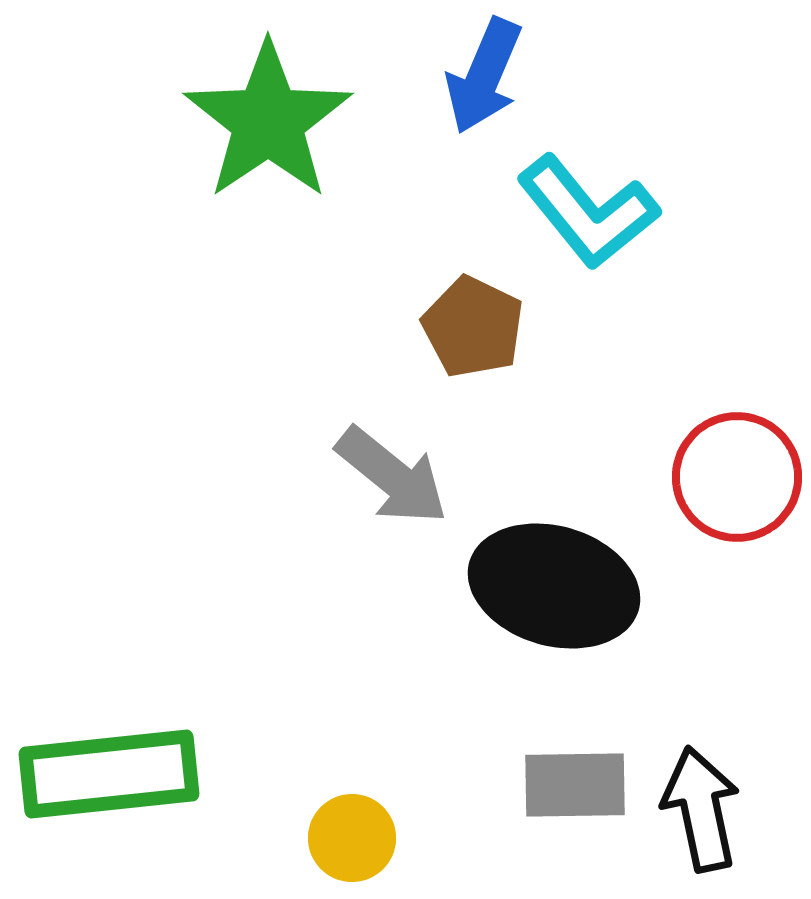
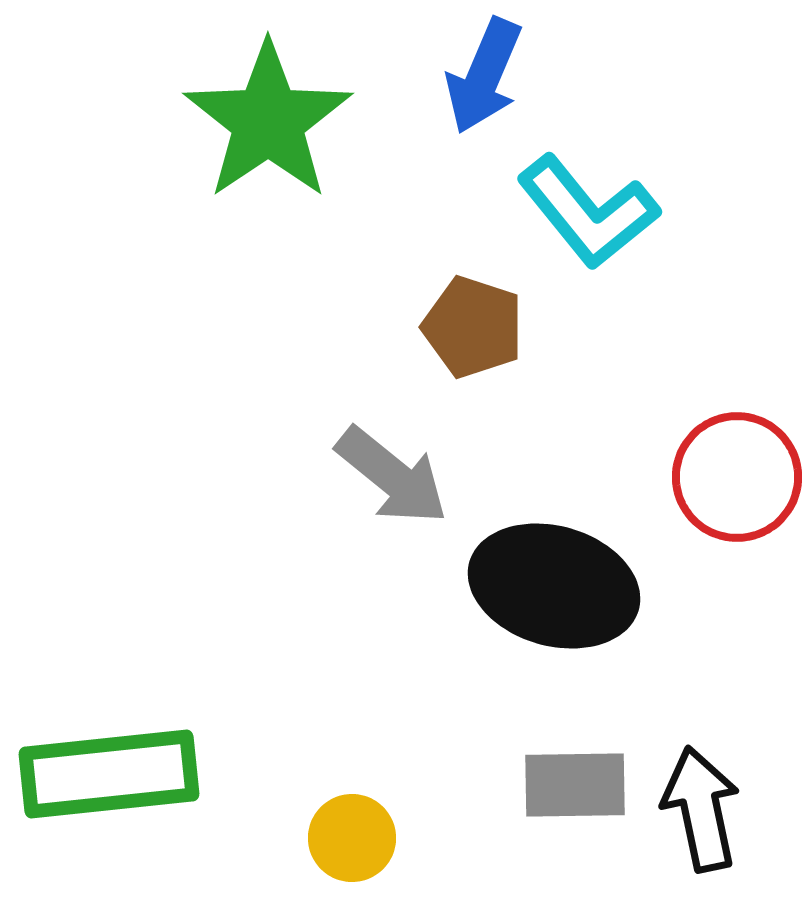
brown pentagon: rotated 8 degrees counterclockwise
